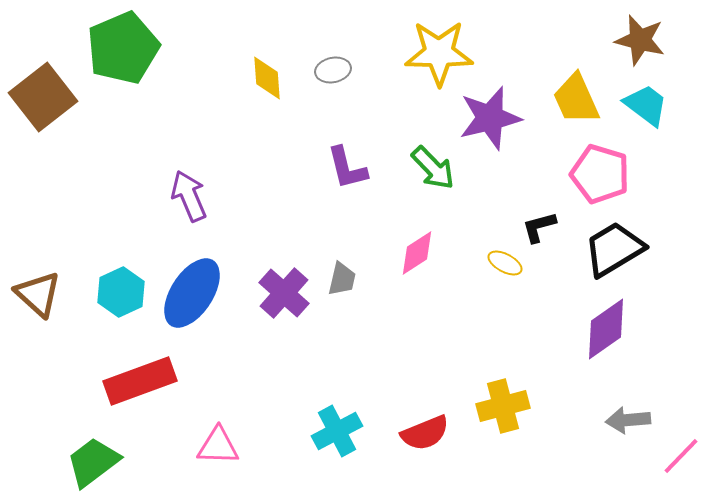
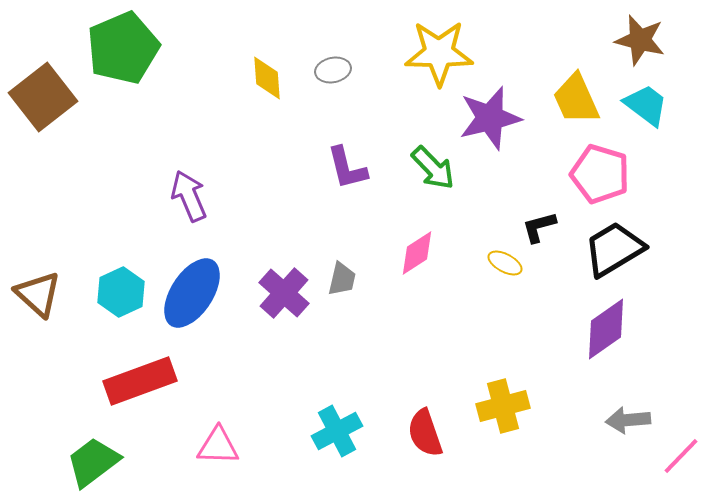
red semicircle: rotated 93 degrees clockwise
